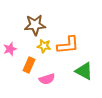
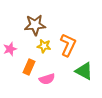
orange L-shape: rotated 60 degrees counterclockwise
orange rectangle: moved 2 px down
